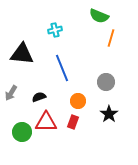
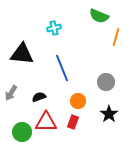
cyan cross: moved 1 px left, 2 px up
orange line: moved 5 px right, 1 px up
